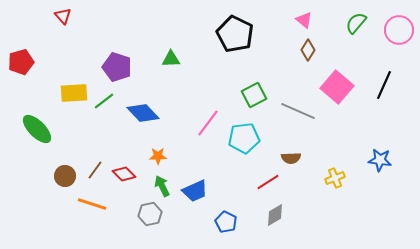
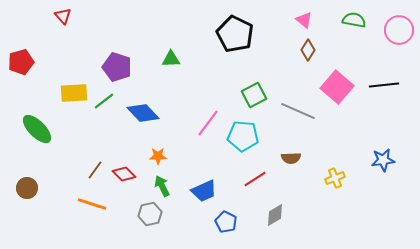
green semicircle: moved 2 px left, 3 px up; rotated 60 degrees clockwise
black line: rotated 60 degrees clockwise
cyan pentagon: moved 1 px left, 2 px up; rotated 12 degrees clockwise
blue star: moved 3 px right; rotated 15 degrees counterclockwise
brown circle: moved 38 px left, 12 px down
red line: moved 13 px left, 3 px up
blue trapezoid: moved 9 px right
